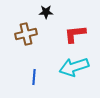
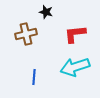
black star: rotated 16 degrees clockwise
cyan arrow: moved 1 px right
